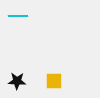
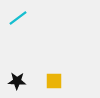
cyan line: moved 2 px down; rotated 36 degrees counterclockwise
